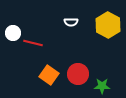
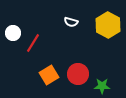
white semicircle: rotated 16 degrees clockwise
red line: rotated 72 degrees counterclockwise
orange square: rotated 24 degrees clockwise
